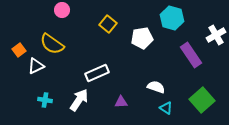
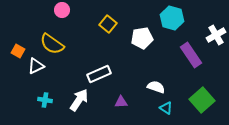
orange square: moved 1 px left, 1 px down; rotated 24 degrees counterclockwise
white rectangle: moved 2 px right, 1 px down
